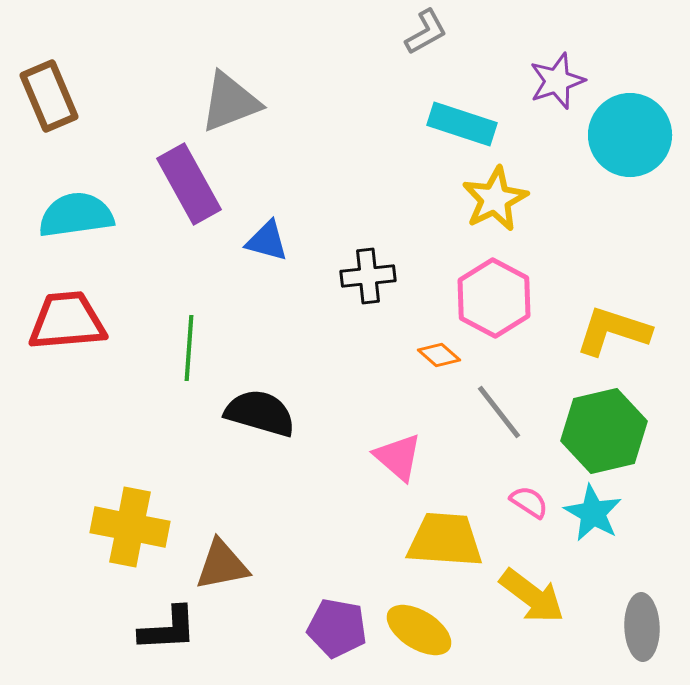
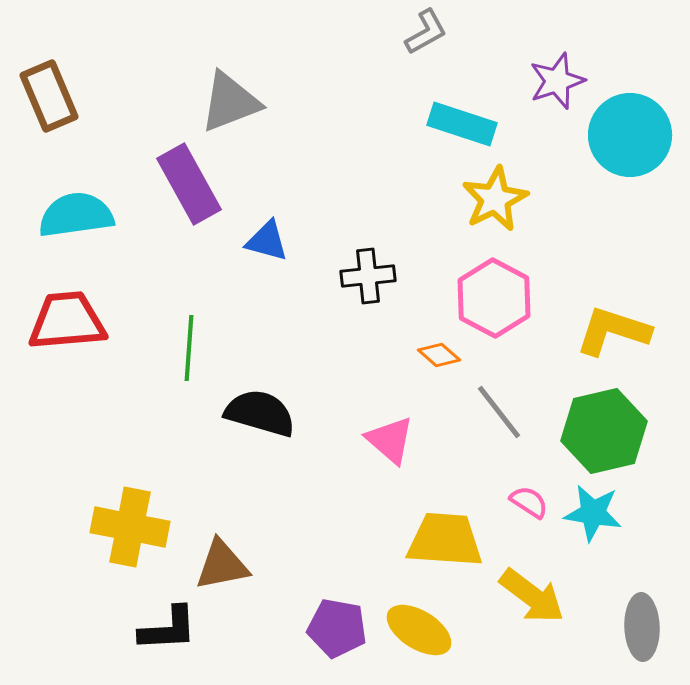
pink triangle: moved 8 px left, 17 px up
cyan star: rotated 20 degrees counterclockwise
